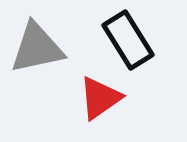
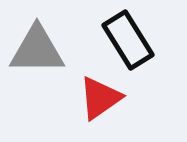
gray triangle: moved 2 px down; rotated 12 degrees clockwise
